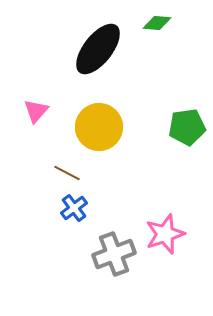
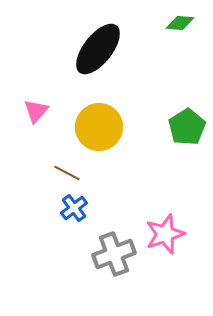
green diamond: moved 23 px right
green pentagon: rotated 24 degrees counterclockwise
